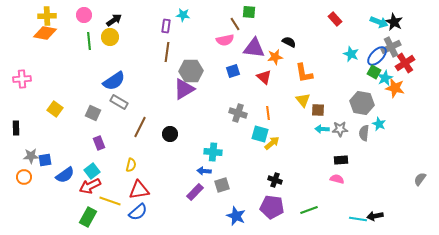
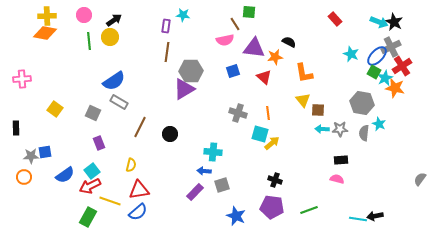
red cross at (405, 63): moved 3 px left, 3 px down
blue square at (45, 160): moved 8 px up
